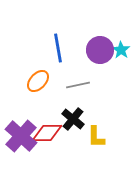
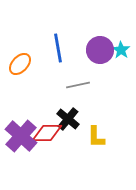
orange ellipse: moved 18 px left, 17 px up
black cross: moved 5 px left
